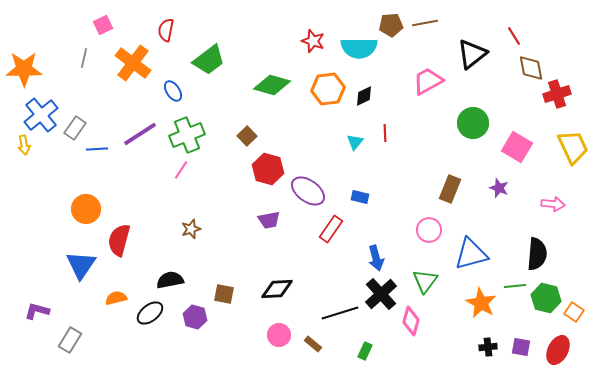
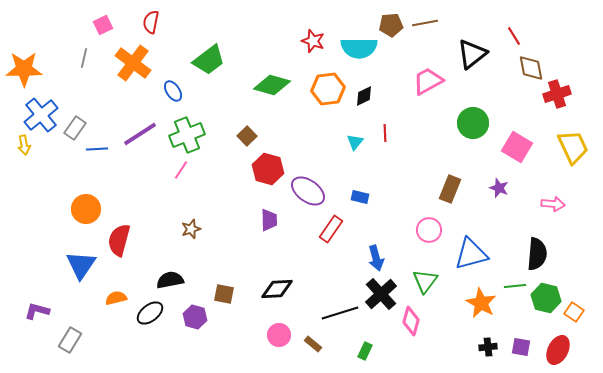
red semicircle at (166, 30): moved 15 px left, 8 px up
purple trapezoid at (269, 220): rotated 80 degrees counterclockwise
